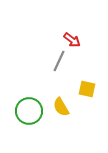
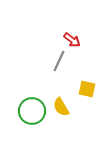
green circle: moved 3 px right
